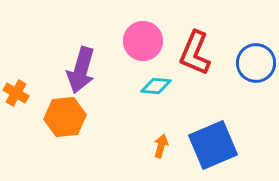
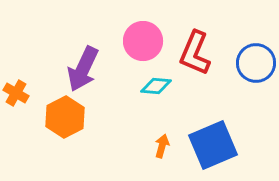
purple arrow: moved 2 px right, 1 px up; rotated 9 degrees clockwise
orange hexagon: rotated 21 degrees counterclockwise
orange arrow: moved 1 px right
